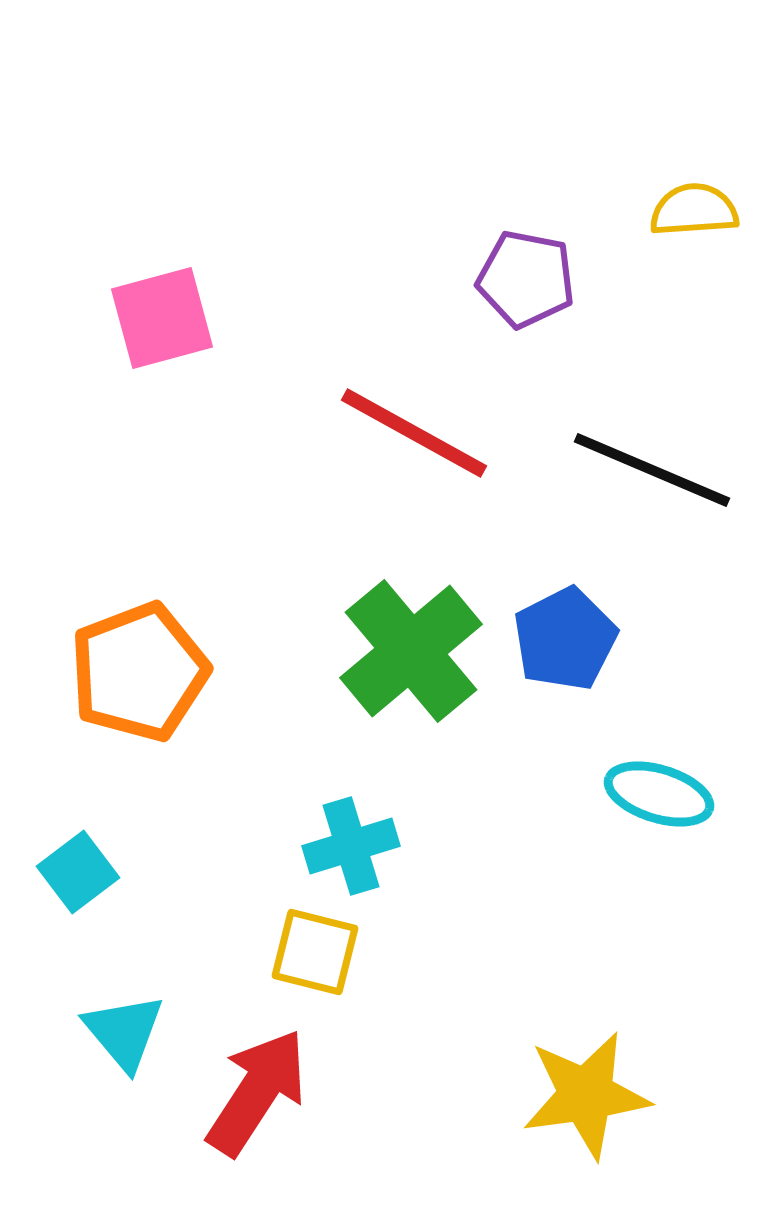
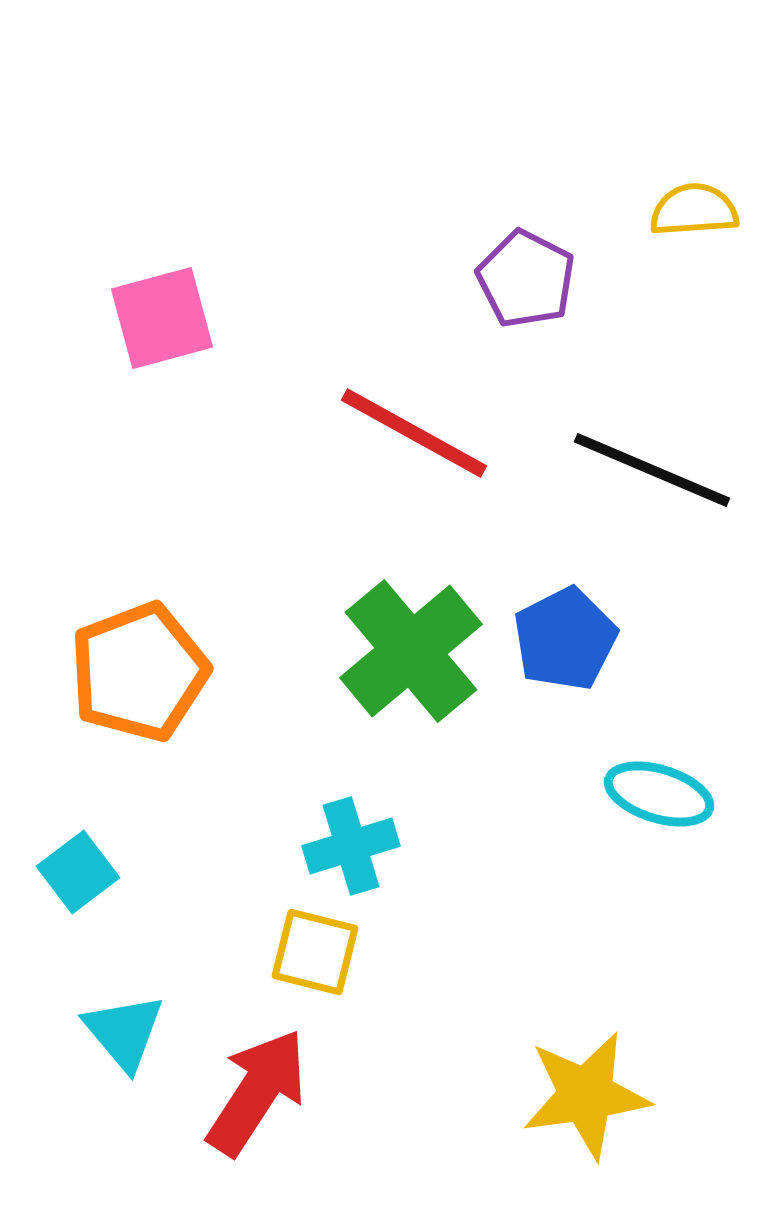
purple pentagon: rotated 16 degrees clockwise
